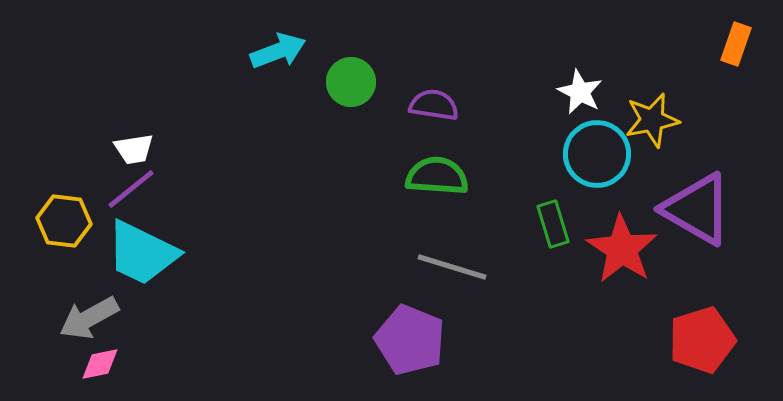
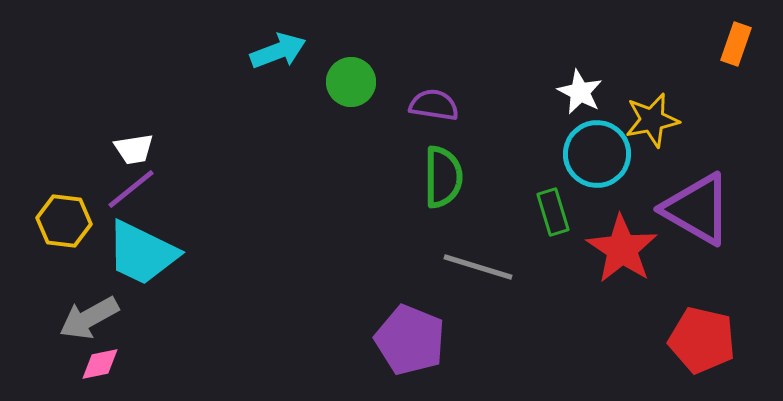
green semicircle: moved 6 px right, 1 px down; rotated 86 degrees clockwise
green rectangle: moved 12 px up
gray line: moved 26 px right
red pentagon: rotated 30 degrees clockwise
